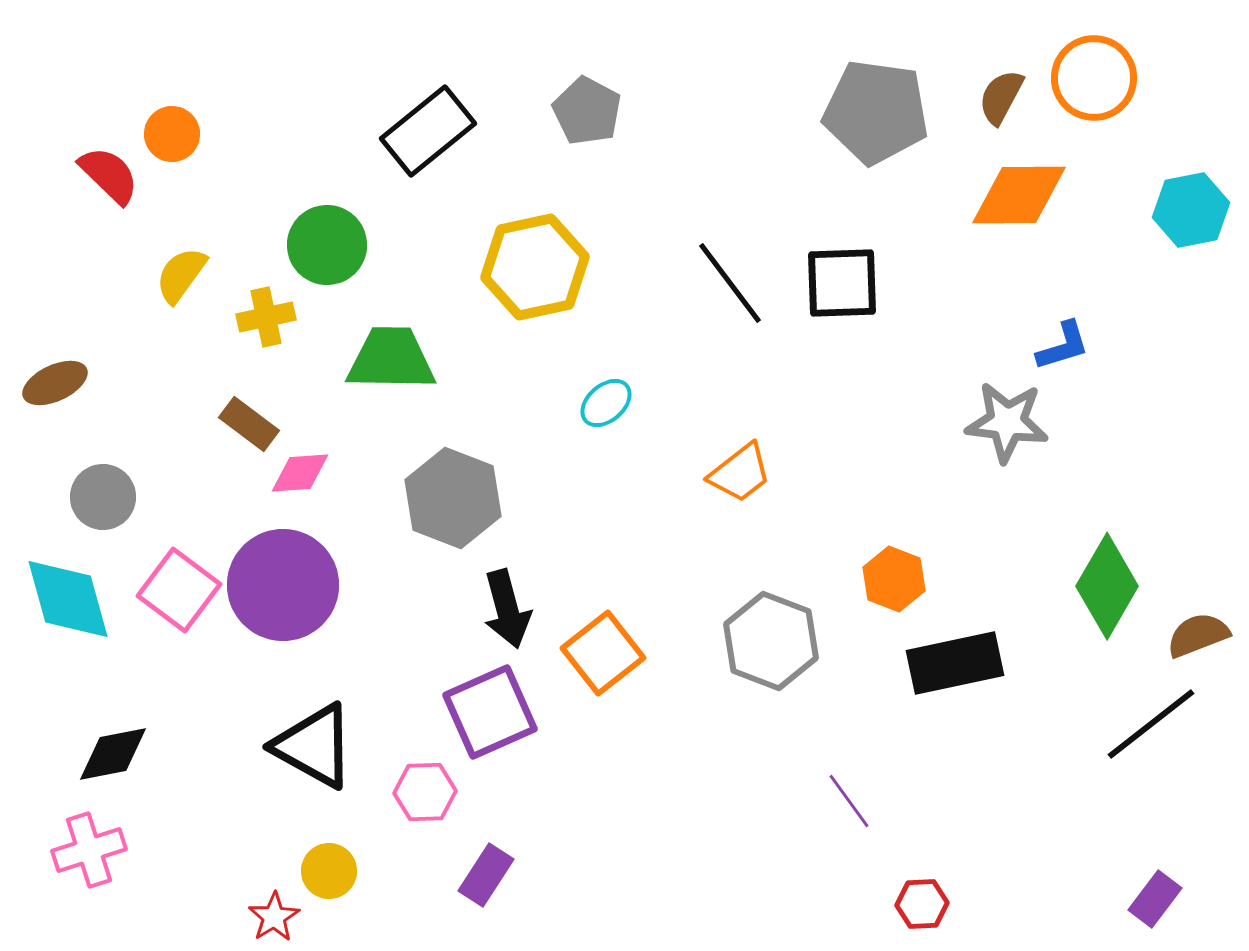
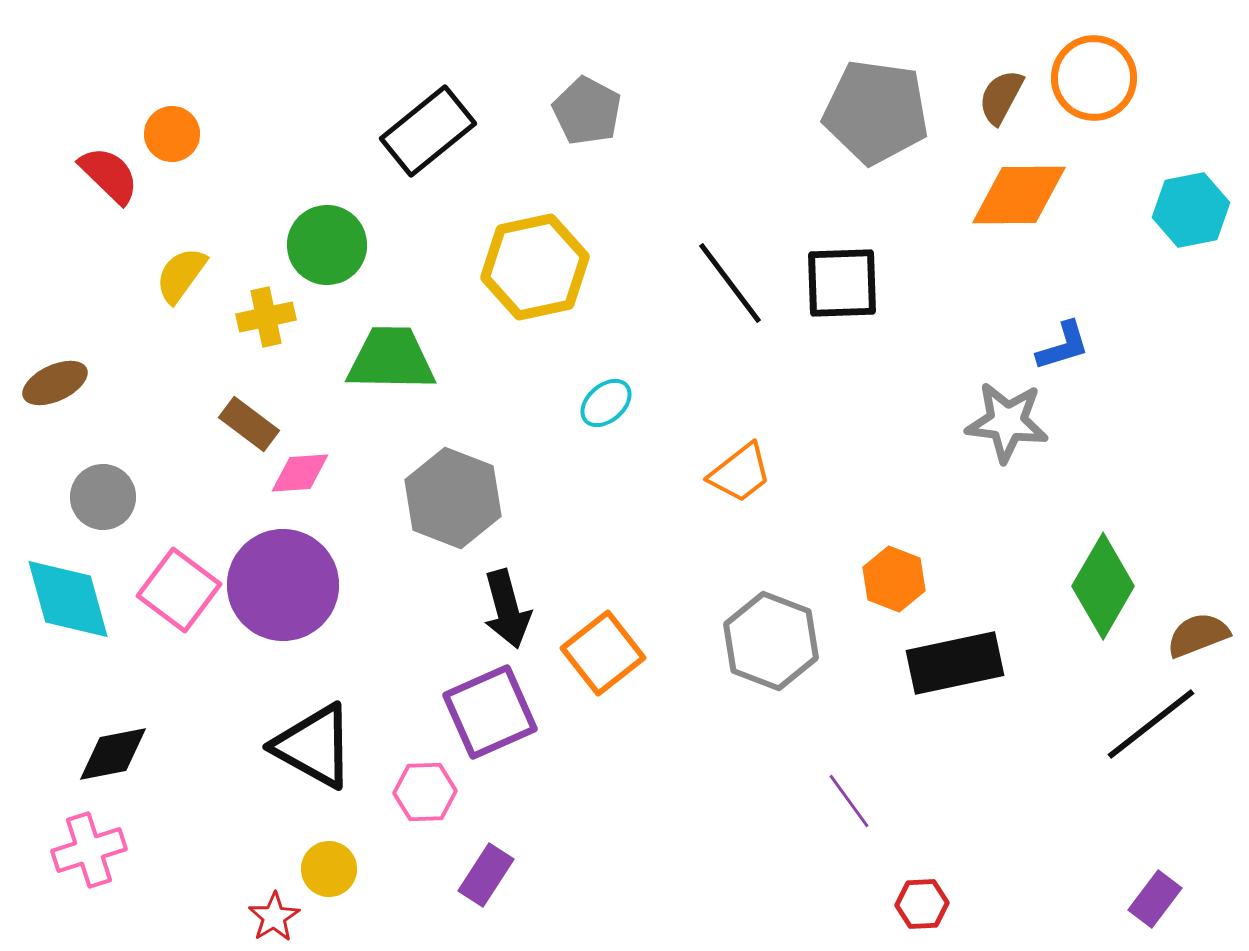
green diamond at (1107, 586): moved 4 px left
yellow circle at (329, 871): moved 2 px up
